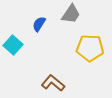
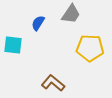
blue semicircle: moved 1 px left, 1 px up
cyan square: rotated 36 degrees counterclockwise
